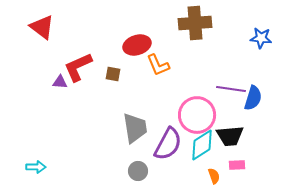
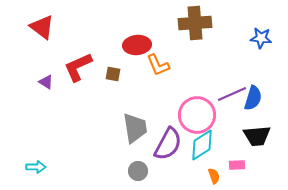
red ellipse: rotated 12 degrees clockwise
purple triangle: moved 14 px left; rotated 28 degrees clockwise
purple line: moved 1 px right, 5 px down; rotated 32 degrees counterclockwise
black trapezoid: moved 27 px right
